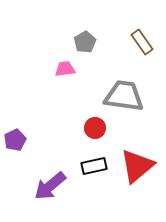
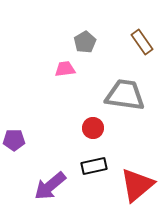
gray trapezoid: moved 1 px right, 1 px up
red circle: moved 2 px left
purple pentagon: moved 1 px left; rotated 25 degrees clockwise
red triangle: moved 19 px down
